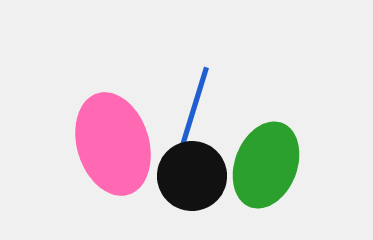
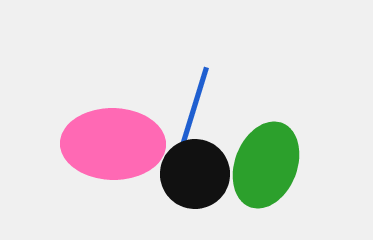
pink ellipse: rotated 72 degrees counterclockwise
black circle: moved 3 px right, 2 px up
